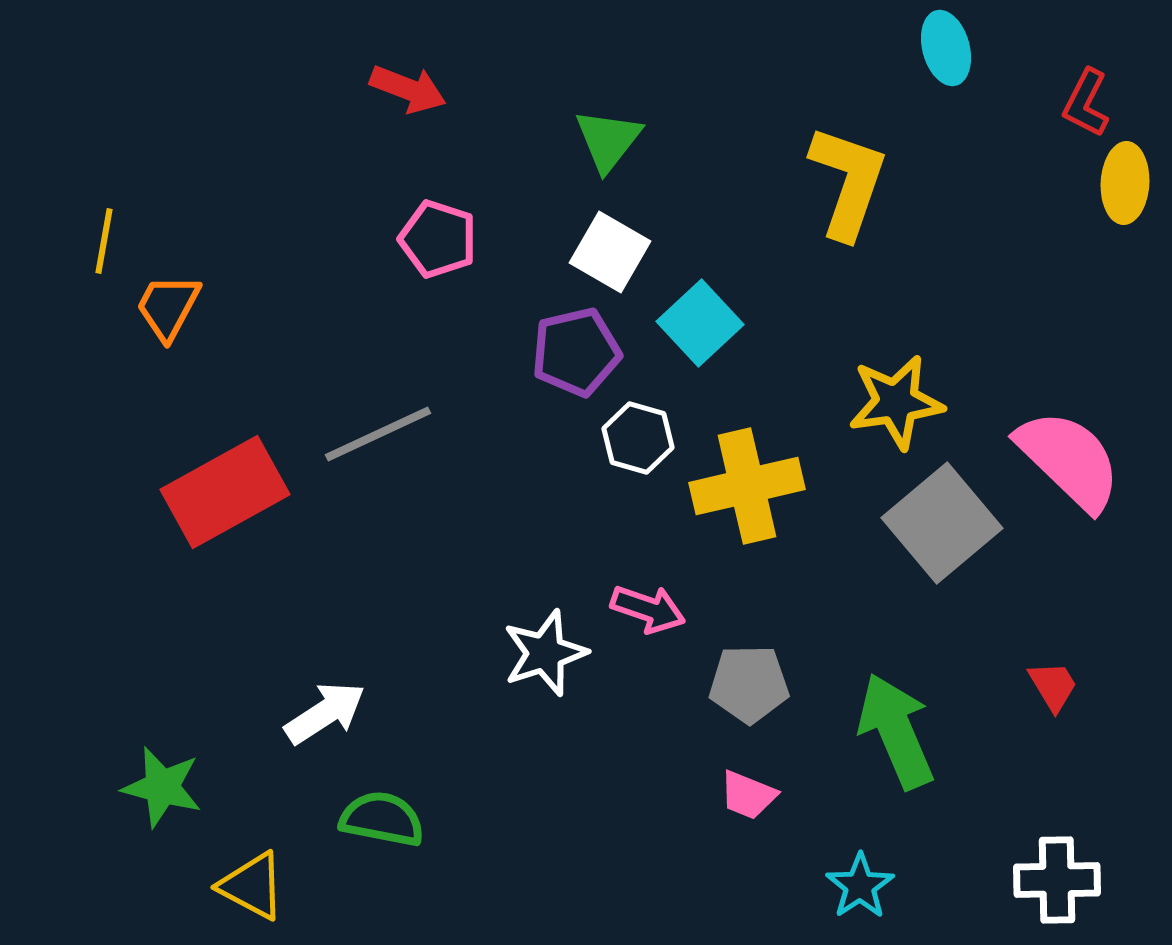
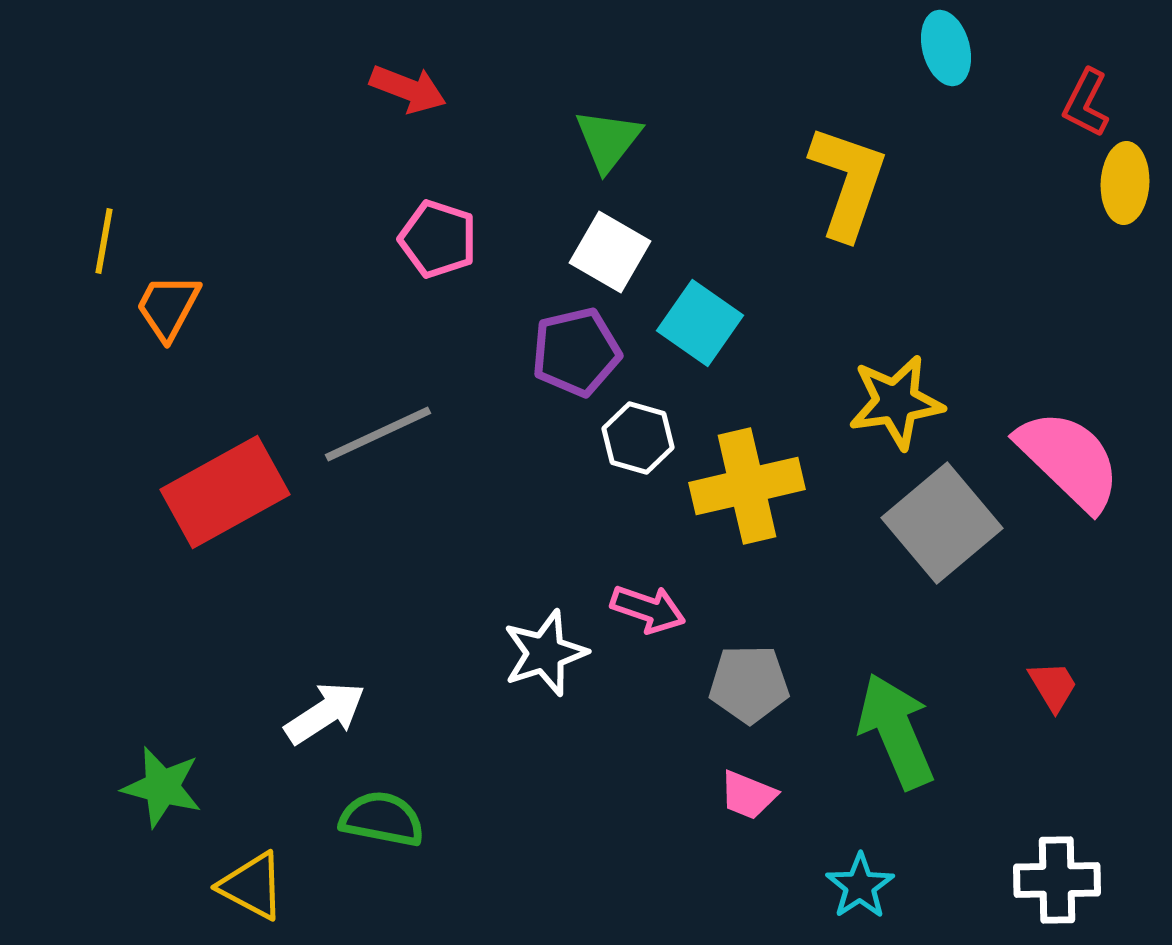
cyan square: rotated 12 degrees counterclockwise
